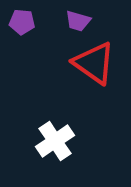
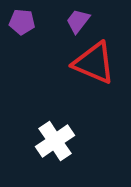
purple trapezoid: rotated 112 degrees clockwise
red triangle: rotated 12 degrees counterclockwise
